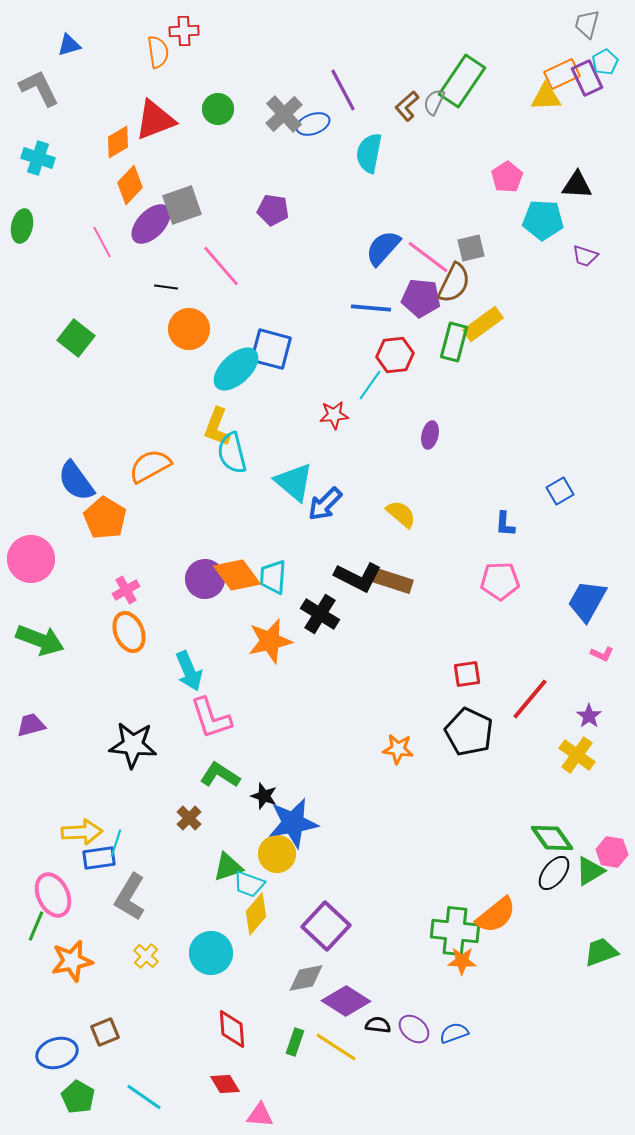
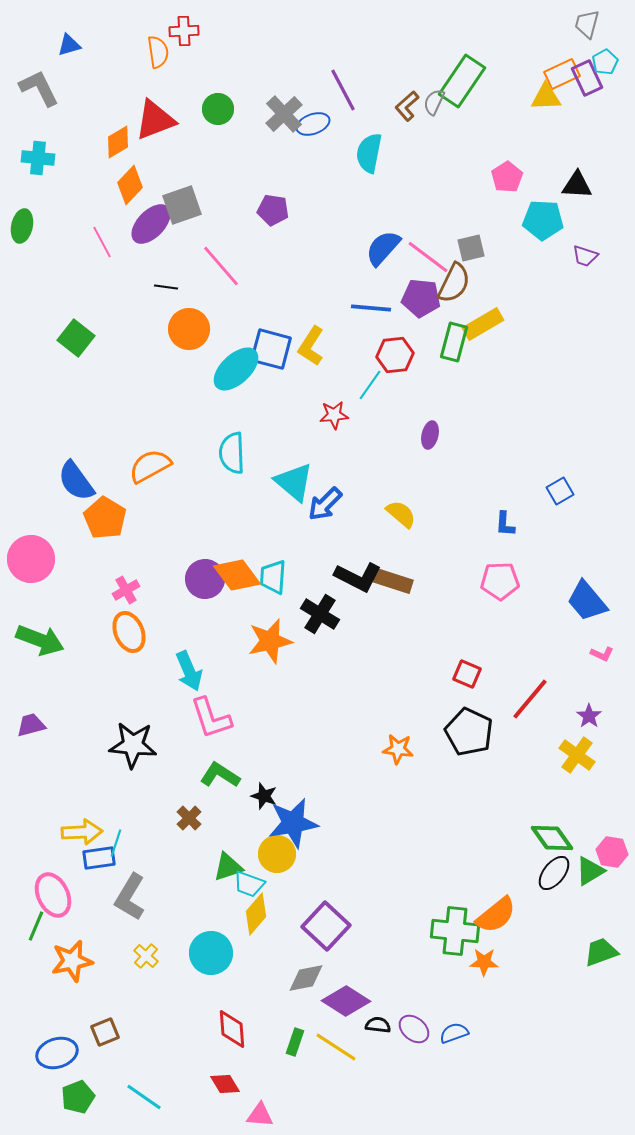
cyan cross at (38, 158): rotated 12 degrees counterclockwise
yellow rectangle at (483, 324): rotated 6 degrees clockwise
yellow L-shape at (217, 427): moved 94 px right, 81 px up; rotated 12 degrees clockwise
cyan semicircle at (232, 453): rotated 12 degrees clockwise
blue trapezoid at (587, 601): rotated 69 degrees counterclockwise
red square at (467, 674): rotated 32 degrees clockwise
orange star at (462, 961): moved 22 px right, 1 px down
green pentagon at (78, 1097): rotated 20 degrees clockwise
